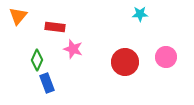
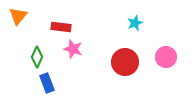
cyan star: moved 5 px left, 9 px down; rotated 21 degrees counterclockwise
red rectangle: moved 6 px right
green diamond: moved 3 px up
